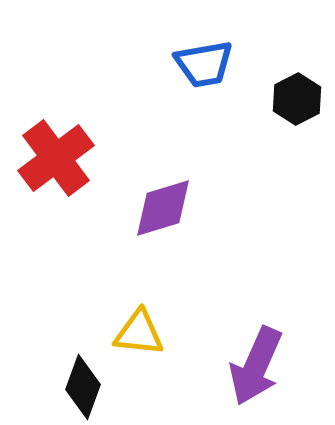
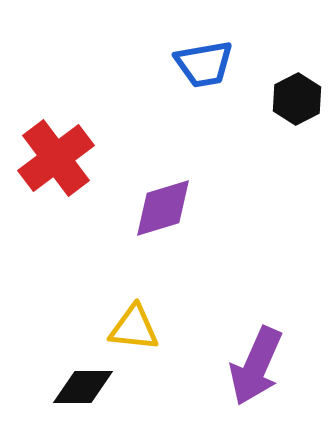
yellow triangle: moved 5 px left, 5 px up
black diamond: rotated 70 degrees clockwise
